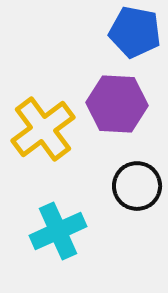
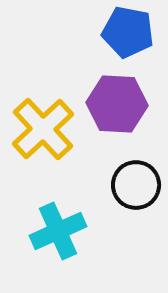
blue pentagon: moved 7 px left
yellow cross: rotated 6 degrees counterclockwise
black circle: moved 1 px left, 1 px up
